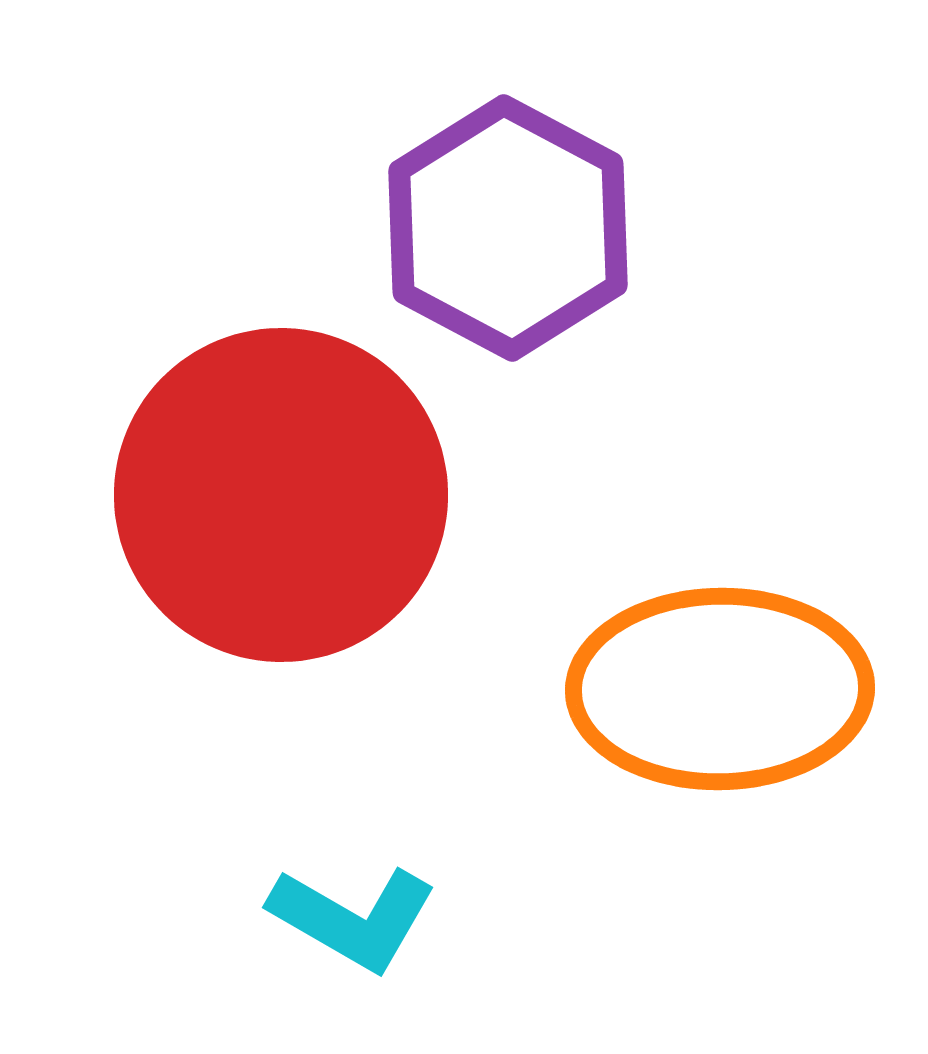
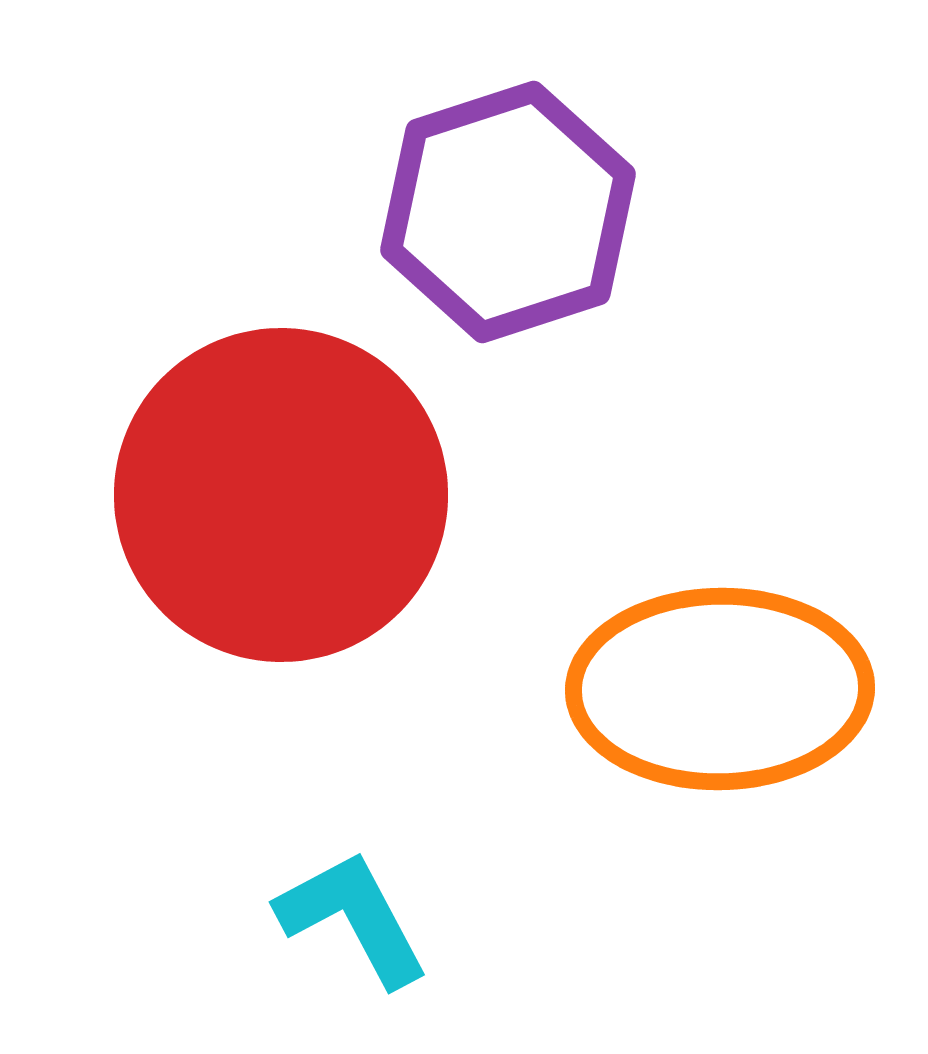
purple hexagon: moved 16 px up; rotated 14 degrees clockwise
cyan L-shape: rotated 148 degrees counterclockwise
